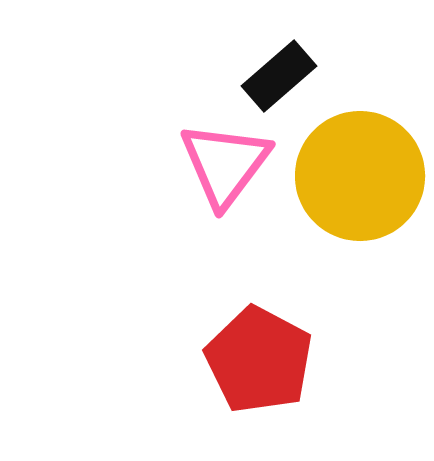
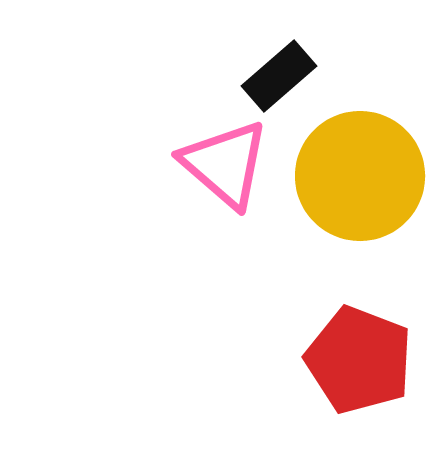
pink triangle: rotated 26 degrees counterclockwise
red pentagon: moved 100 px right; rotated 7 degrees counterclockwise
